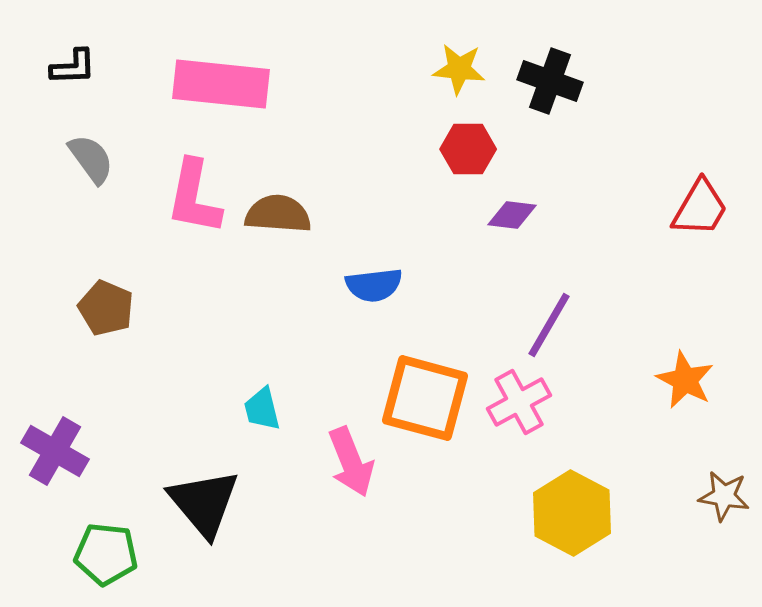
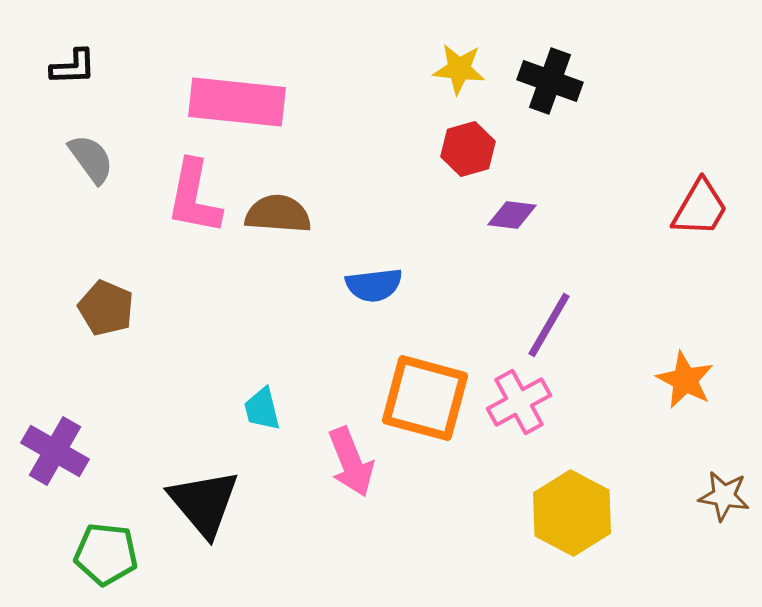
pink rectangle: moved 16 px right, 18 px down
red hexagon: rotated 16 degrees counterclockwise
